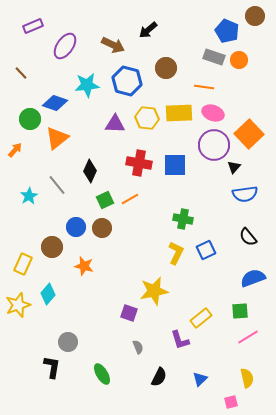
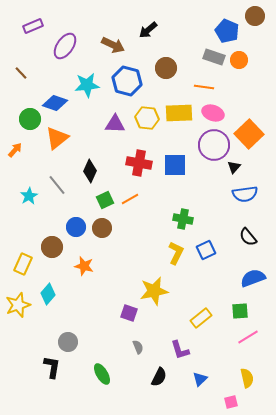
purple L-shape at (180, 340): moved 10 px down
